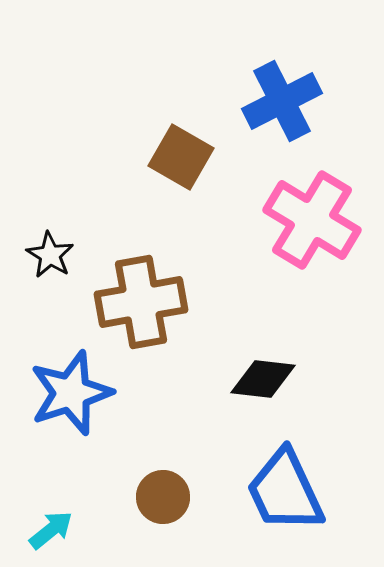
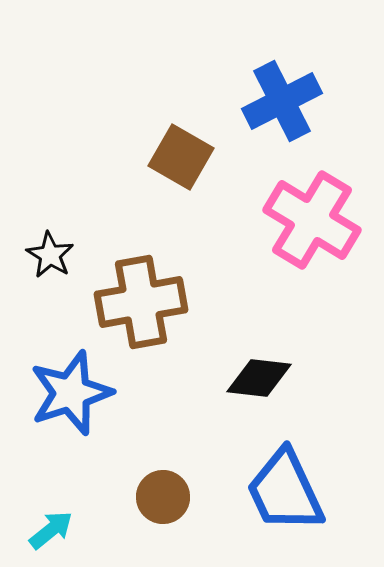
black diamond: moved 4 px left, 1 px up
